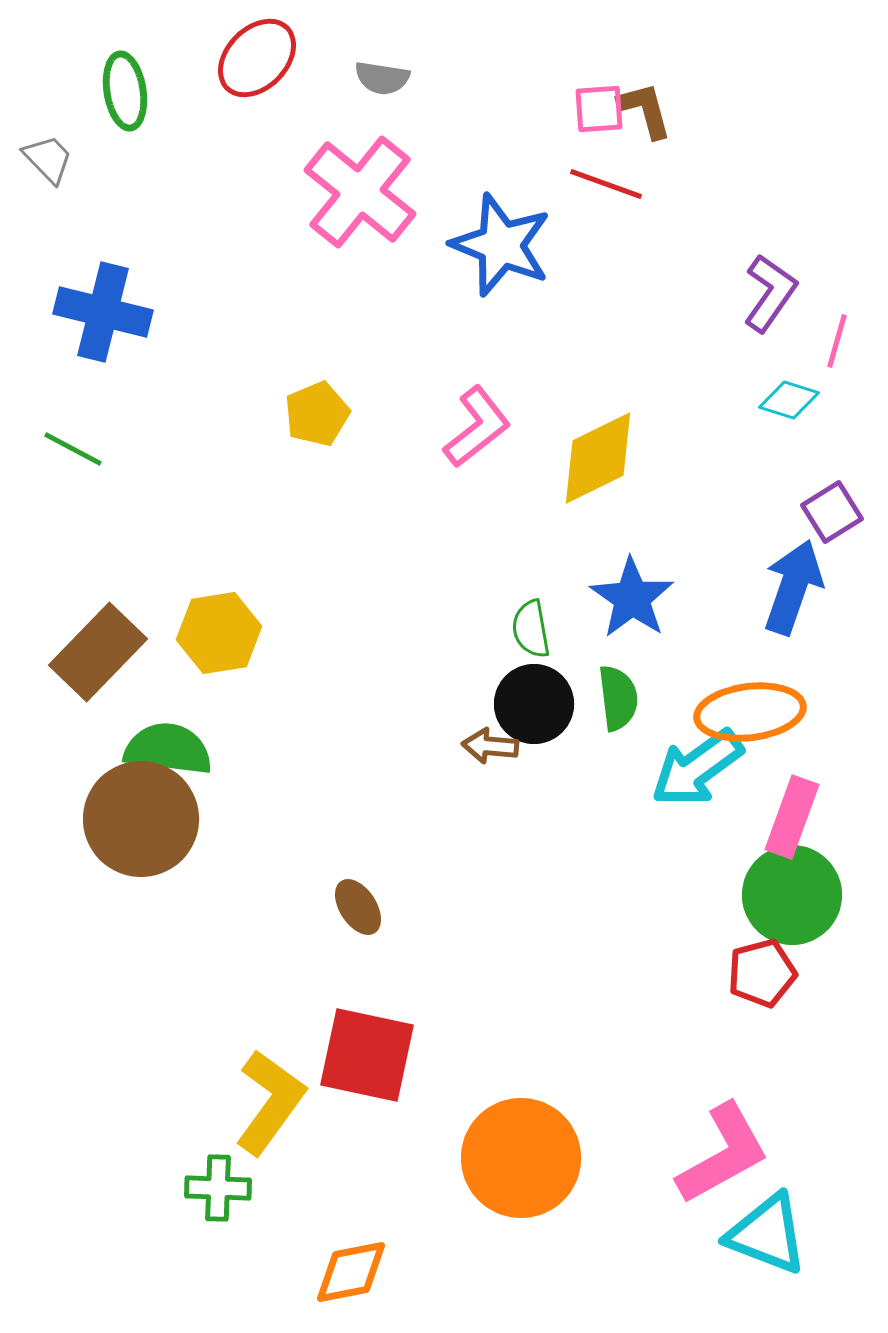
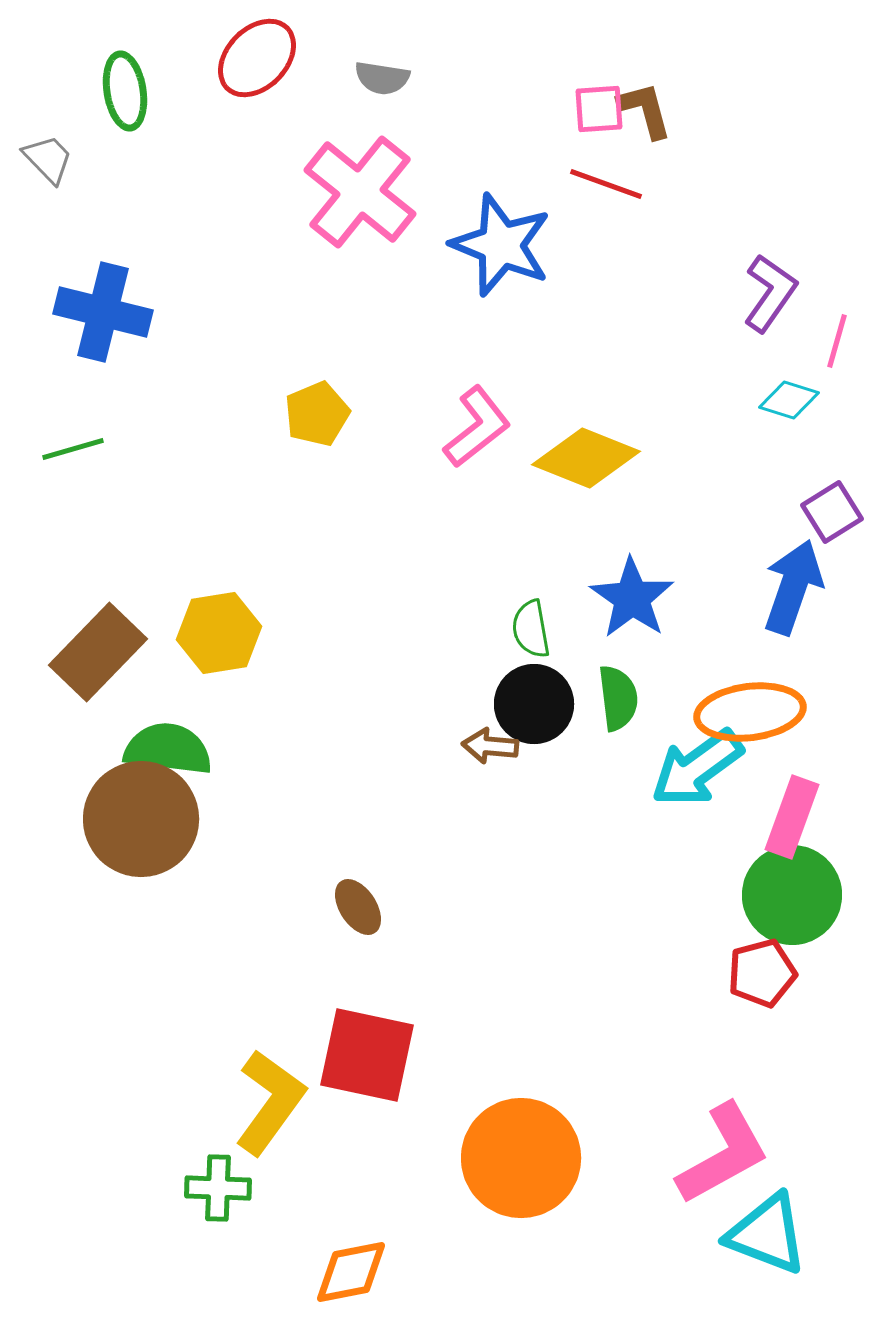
green line at (73, 449): rotated 44 degrees counterclockwise
yellow diamond at (598, 458): moved 12 px left; rotated 48 degrees clockwise
